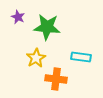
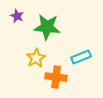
purple star: moved 1 px left, 1 px up
cyan rectangle: rotated 30 degrees counterclockwise
orange cross: moved 2 px up
